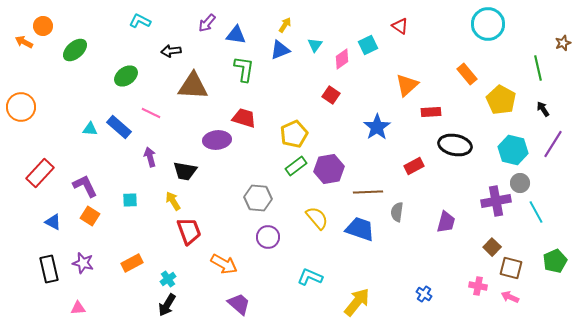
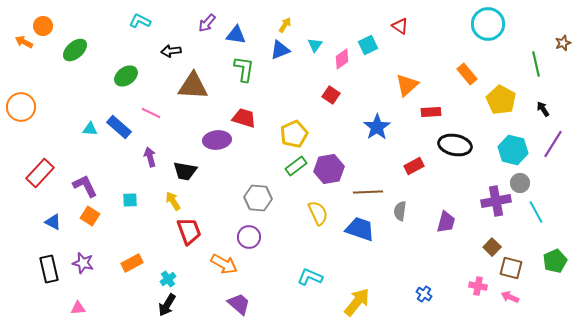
green line at (538, 68): moved 2 px left, 4 px up
gray semicircle at (397, 212): moved 3 px right, 1 px up
yellow semicircle at (317, 218): moved 1 px right, 5 px up; rotated 15 degrees clockwise
purple circle at (268, 237): moved 19 px left
